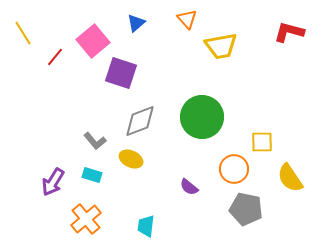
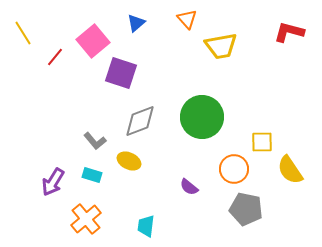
yellow ellipse: moved 2 px left, 2 px down
yellow semicircle: moved 8 px up
